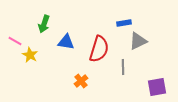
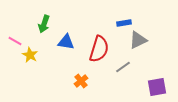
gray triangle: moved 1 px up
gray line: rotated 56 degrees clockwise
